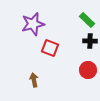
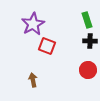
green rectangle: rotated 28 degrees clockwise
purple star: rotated 15 degrees counterclockwise
red square: moved 3 px left, 2 px up
brown arrow: moved 1 px left
